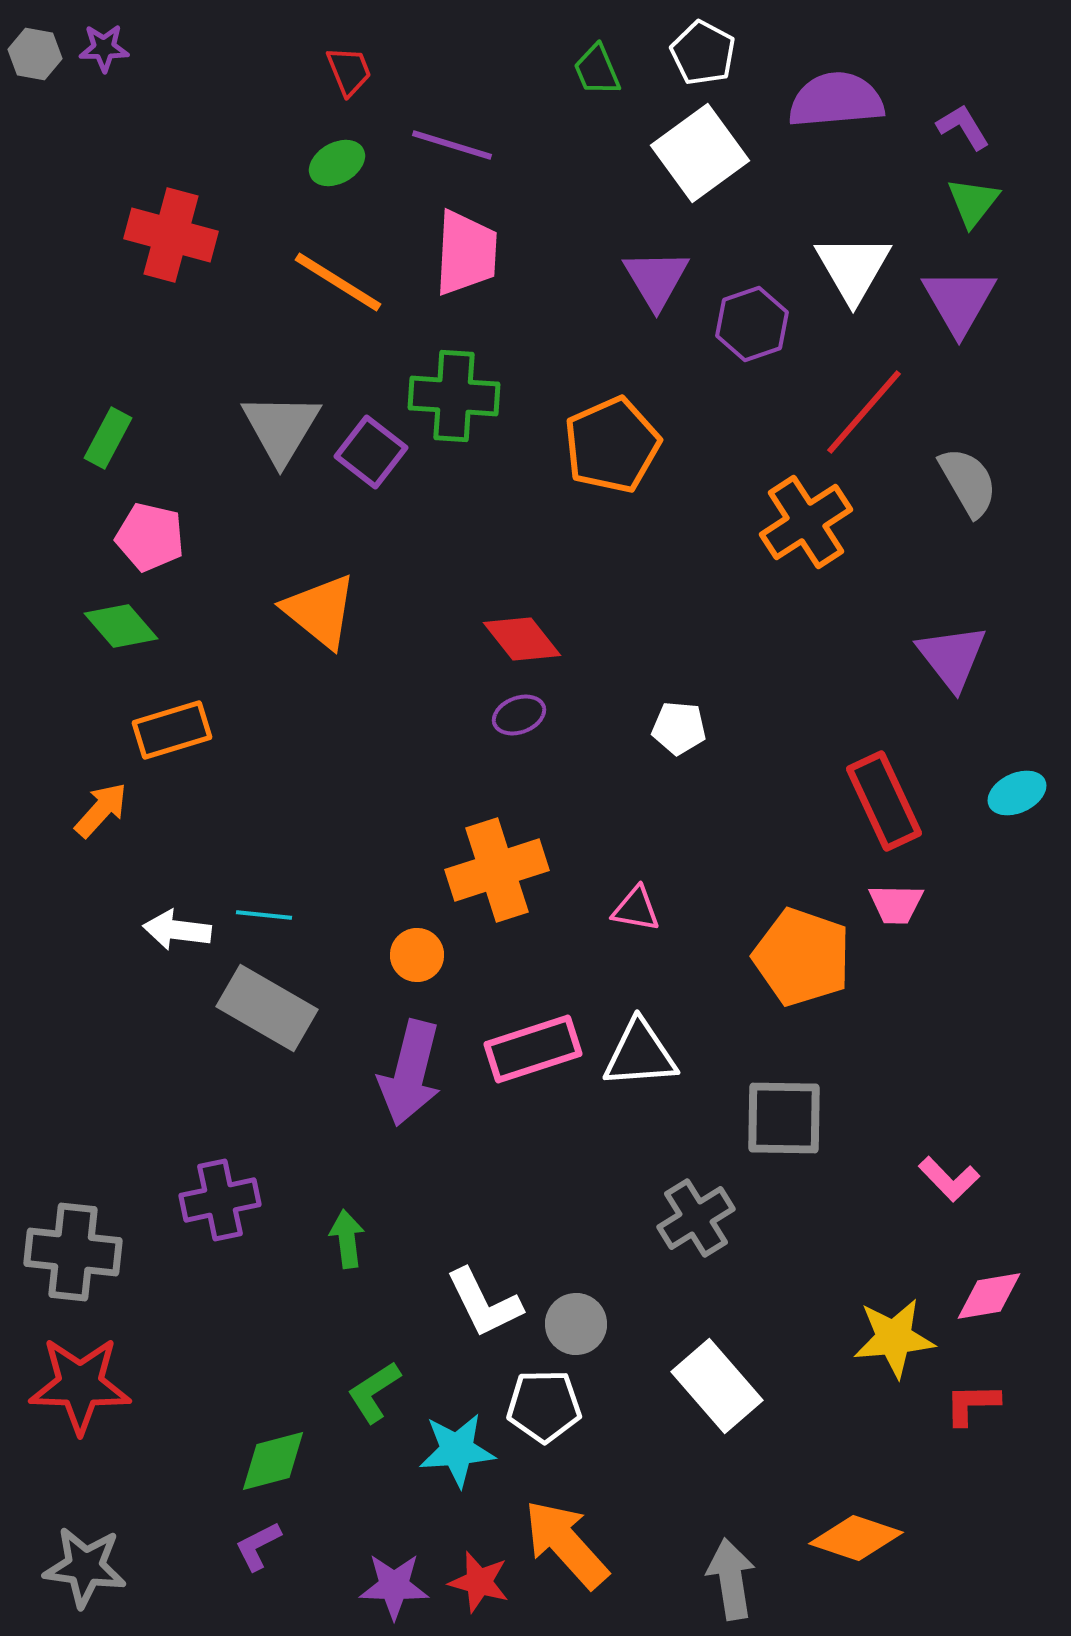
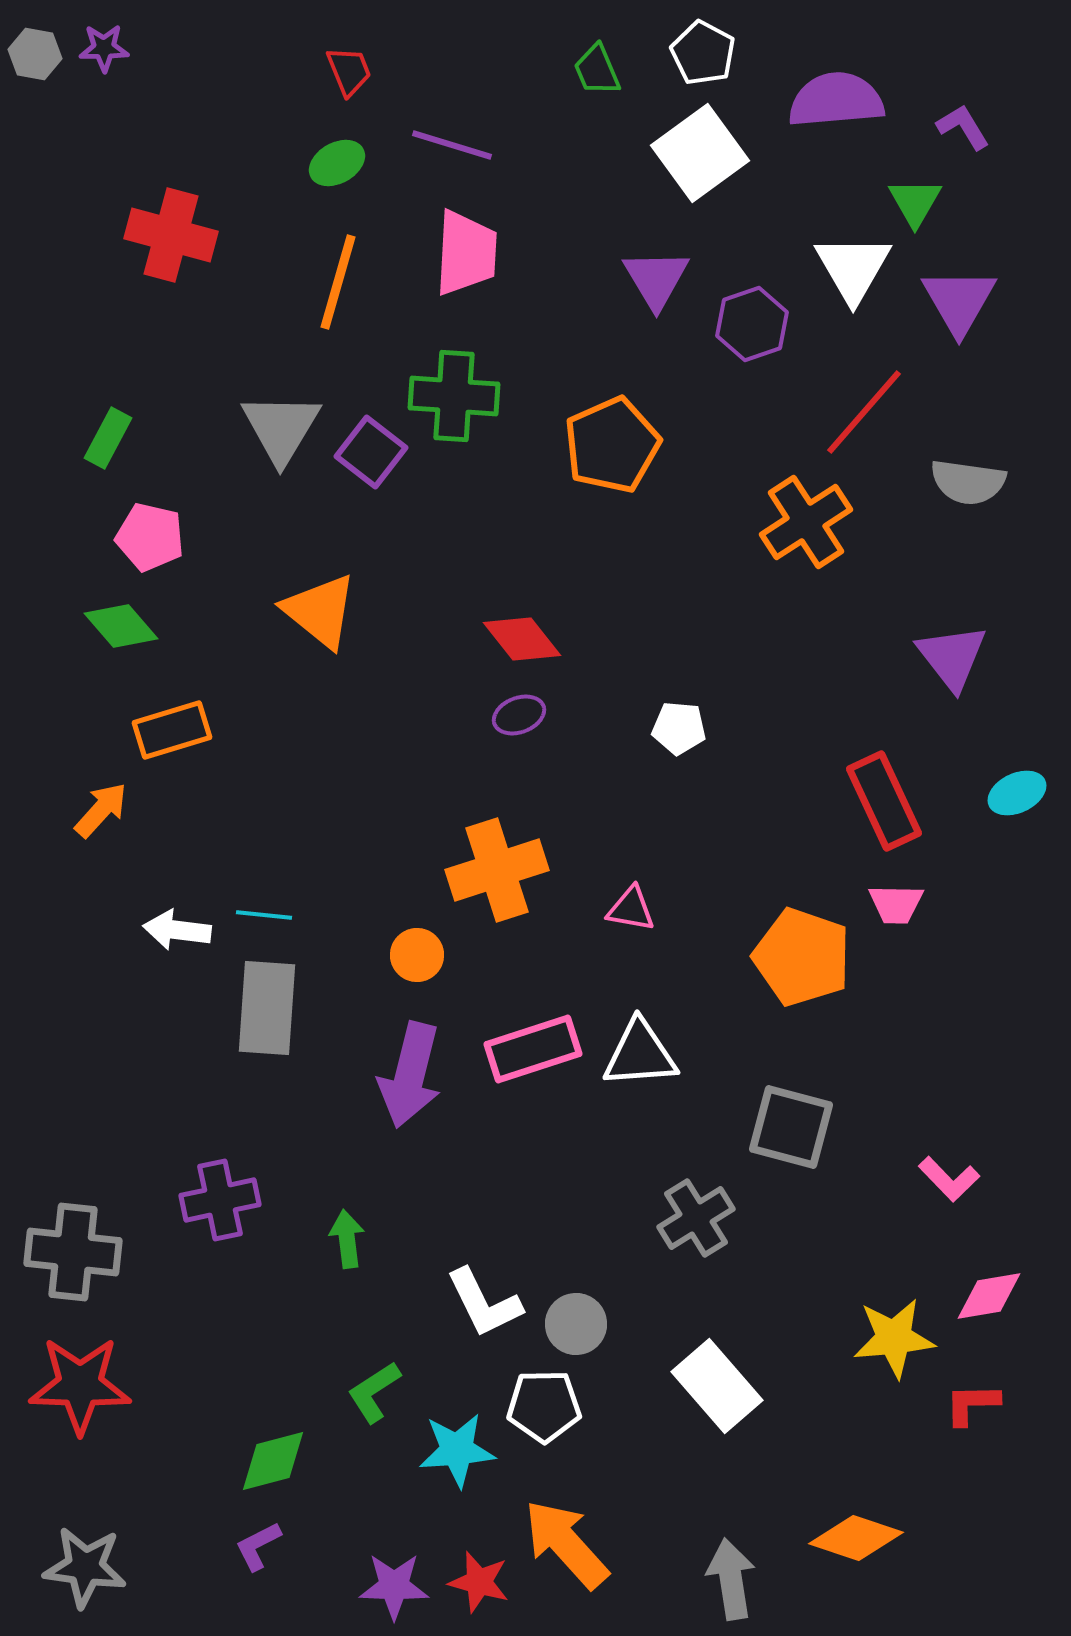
green triangle at (973, 202): moved 58 px left; rotated 8 degrees counterclockwise
orange line at (338, 282): rotated 74 degrees clockwise
gray semicircle at (968, 482): rotated 128 degrees clockwise
pink triangle at (636, 909): moved 5 px left
gray rectangle at (267, 1008): rotated 64 degrees clockwise
purple arrow at (410, 1073): moved 2 px down
gray square at (784, 1118): moved 7 px right, 9 px down; rotated 14 degrees clockwise
